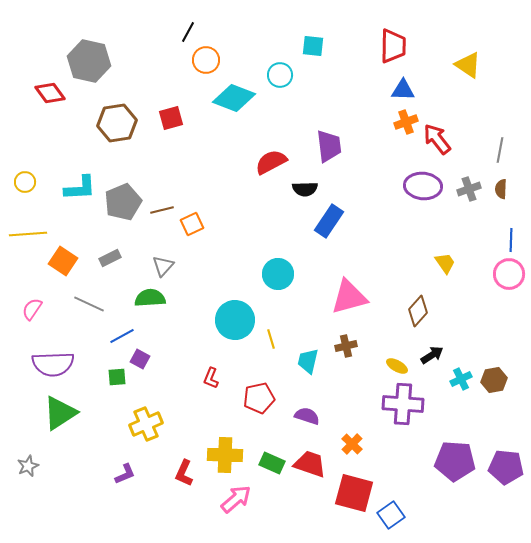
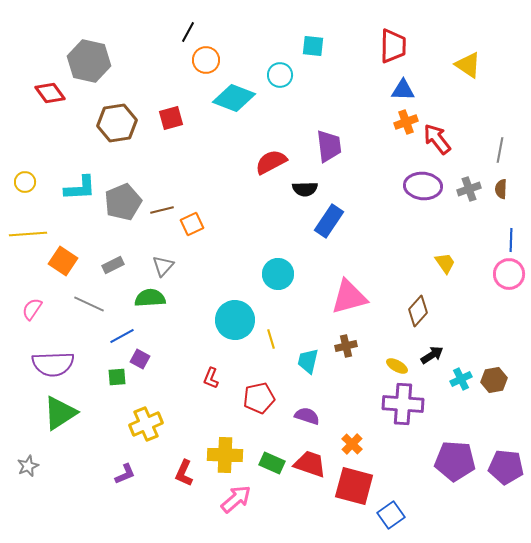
gray rectangle at (110, 258): moved 3 px right, 7 px down
red square at (354, 493): moved 7 px up
